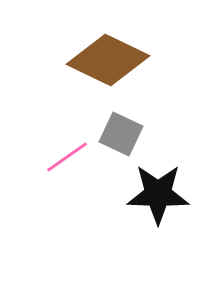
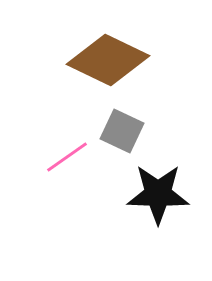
gray square: moved 1 px right, 3 px up
